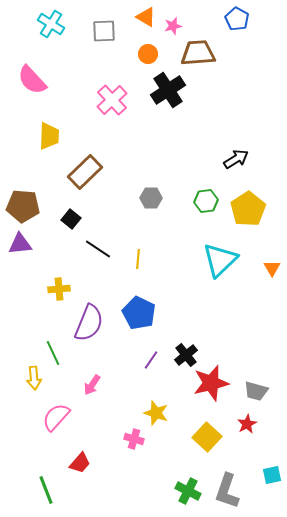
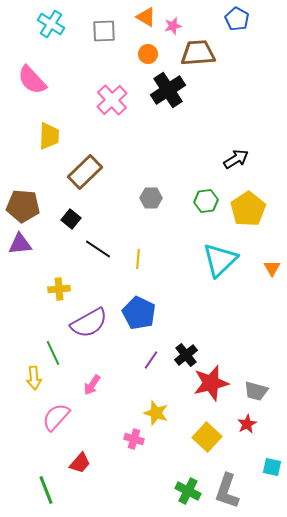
purple semicircle at (89, 323): rotated 39 degrees clockwise
cyan square at (272, 475): moved 8 px up; rotated 24 degrees clockwise
